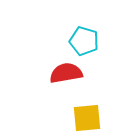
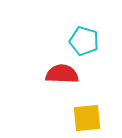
red semicircle: moved 4 px left, 1 px down; rotated 12 degrees clockwise
